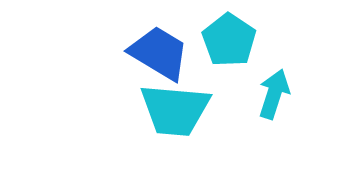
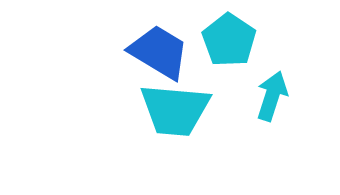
blue trapezoid: moved 1 px up
cyan arrow: moved 2 px left, 2 px down
